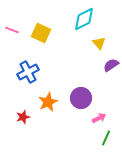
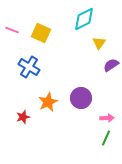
yellow triangle: rotated 16 degrees clockwise
blue cross: moved 1 px right, 5 px up; rotated 30 degrees counterclockwise
pink arrow: moved 8 px right; rotated 24 degrees clockwise
